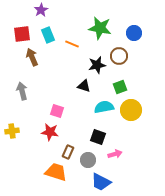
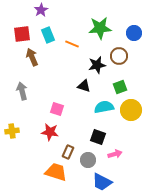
green star: rotated 15 degrees counterclockwise
pink square: moved 2 px up
blue trapezoid: moved 1 px right
